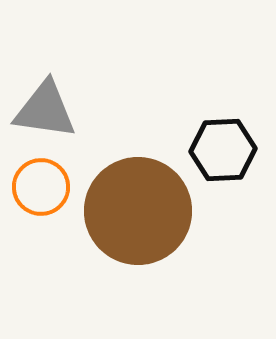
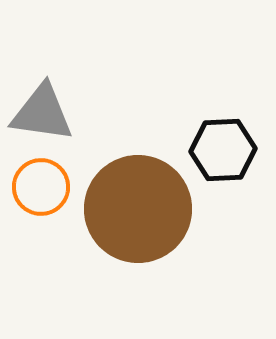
gray triangle: moved 3 px left, 3 px down
brown circle: moved 2 px up
